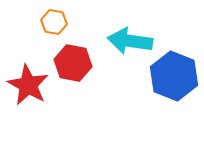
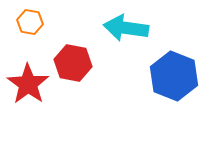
orange hexagon: moved 24 px left
cyan arrow: moved 4 px left, 13 px up
red star: moved 1 px up; rotated 6 degrees clockwise
